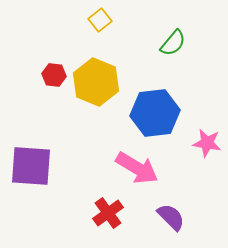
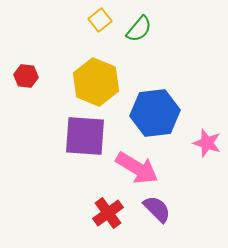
green semicircle: moved 34 px left, 14 px up
red hexagon: moved 28 px left, 1 px down
pink star: rotated 8 degrees clockwise
purple square: moved 54 px right, 30 px up
purple semicircle: moved 14 px left, 8 px up
